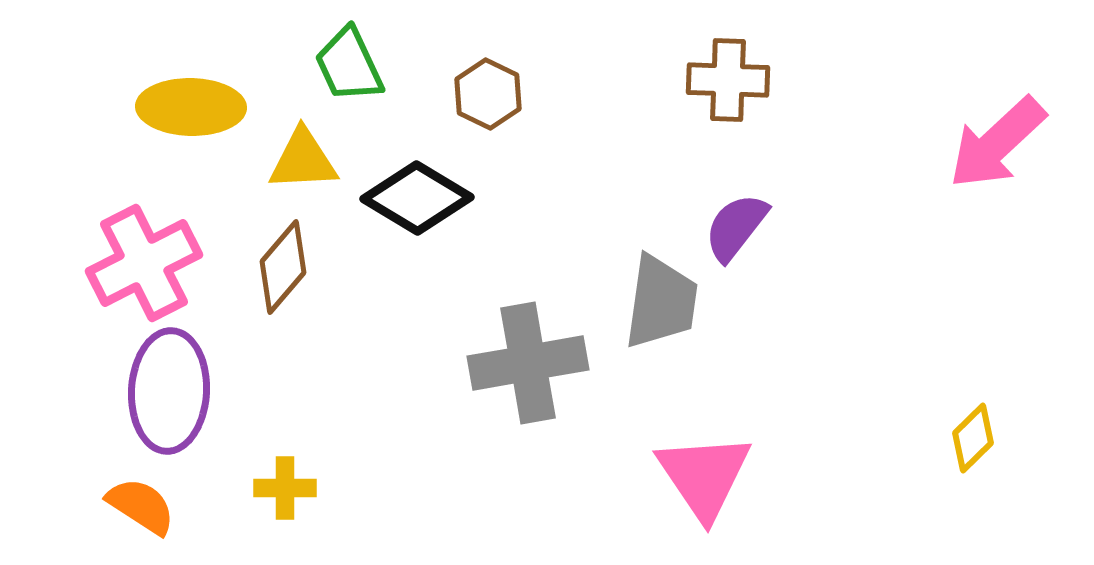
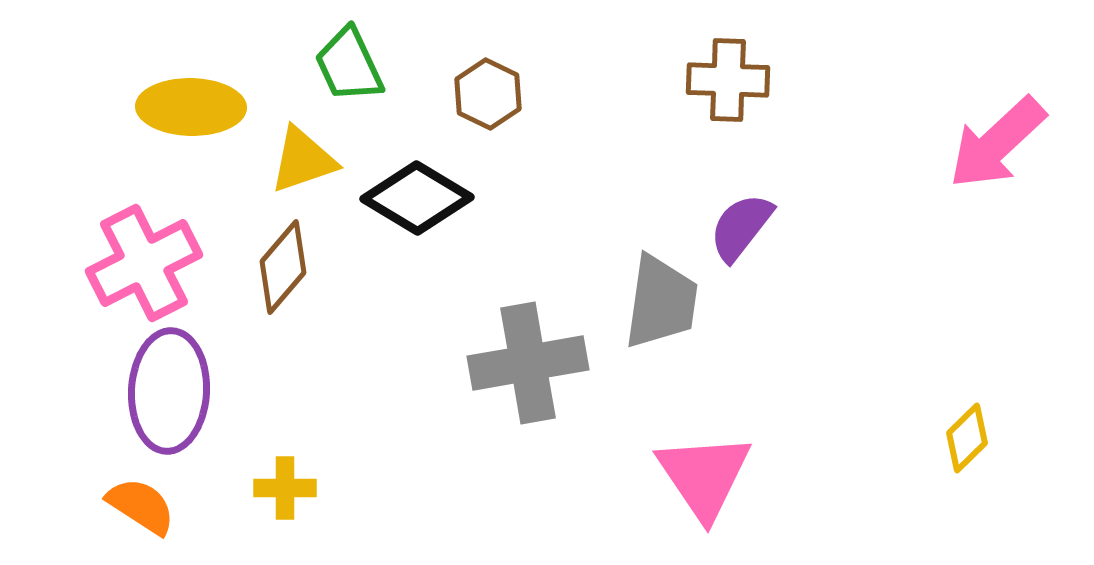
yellow triangle: rotated 16 degrees counterclockwise
purple semicircle: moved 5 px right
yellow diamond: moved 6 px left
